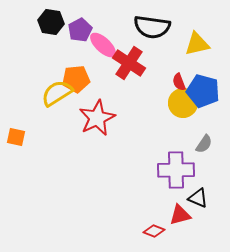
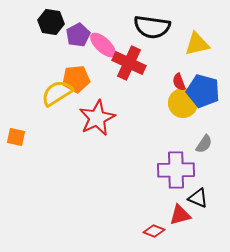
purple pentagon: moved 2 px left, 5 px down
red cross: rotated 8 degrees counterclockwise
